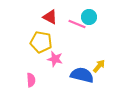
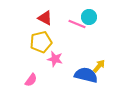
red triangle: moved 5 px left, 1 px down
yellow pentagon: rotated 25 degrees counterclockwise
blue semicircle: moved 4 px right
pink semicircle: rotated 40 degrees clockwise
